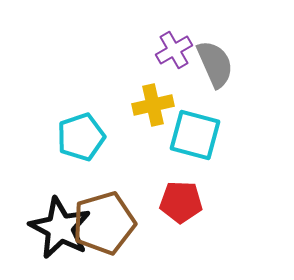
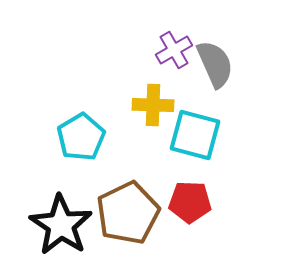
yellow cross: rotated 15 degrees clockwise
cyan pentagon: rotated 12 degrees counterclockwise
red pentagon: moved 9 px right
brown pentagon: moved 24 px right, 10 px up; rotated 10 degrees counterclockwise
black star: moved 1 px right, 3 px up; rotated 6 degrees clockwise
